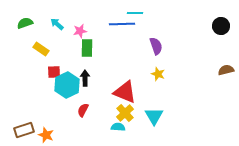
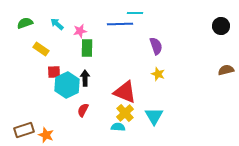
blue line: moved 2 px left
